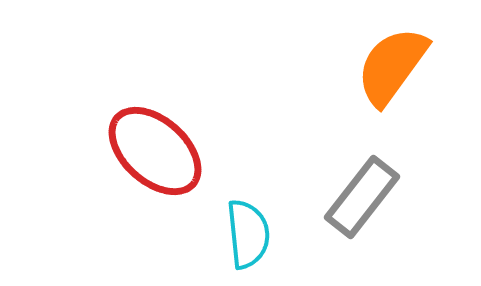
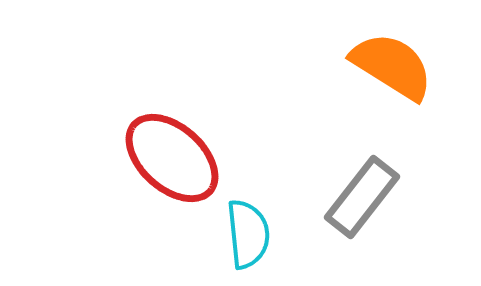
orange semicircle: rotated 86 degrees clockwise
red ellipse: moved 17 px right, 7 px down
